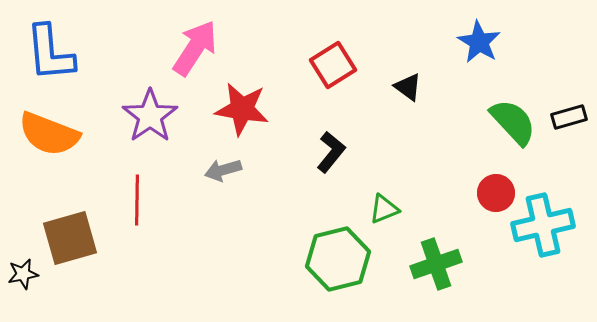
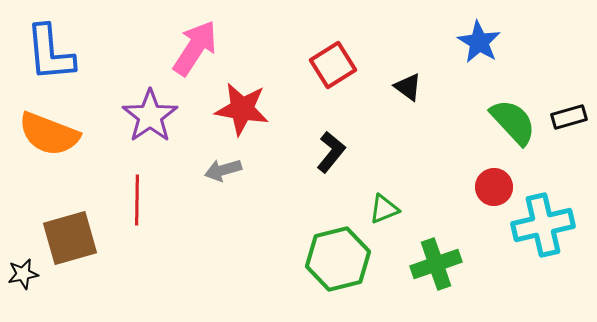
red circle: moved 2 px left, 6 px up
